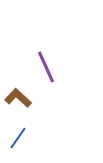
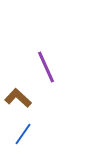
blue line: moved 5 px right, 4 px up
